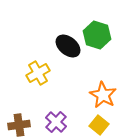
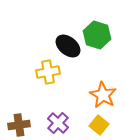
yellow cross: moved 10 px right, 1 px up; rotated 20 degrees clockwise
purple cross: moved 2 px right, 1 px down
